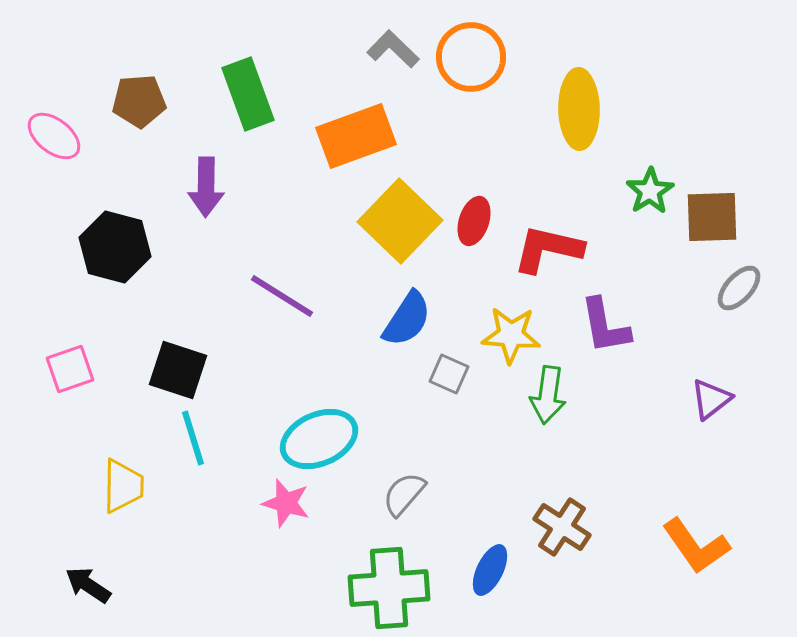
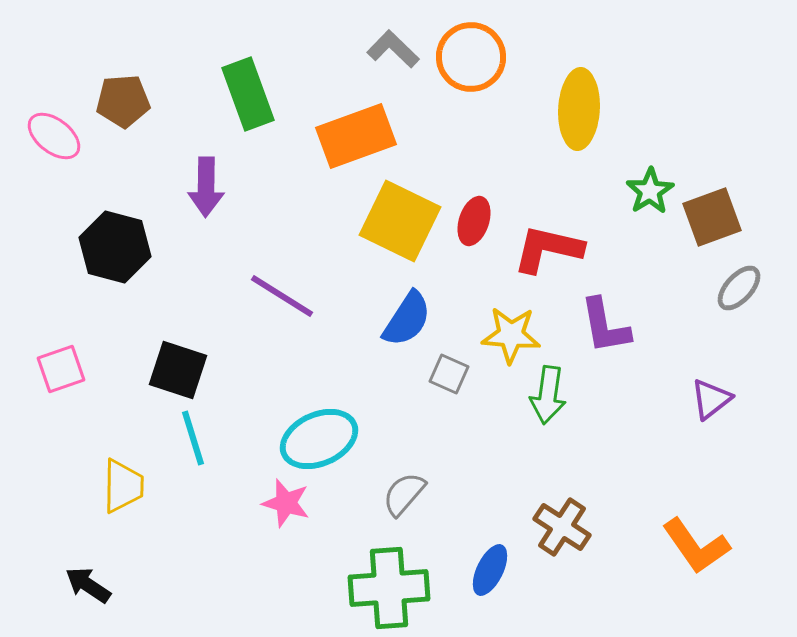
brown pentagon: moved 16 px left
yellow ellipse: rotated 4 degrees clockwise
brown square: rotated 18 degrees counterclockwise
yellow square: rotated 18 degrees counterclockwise
pink square: moved 9 px left
